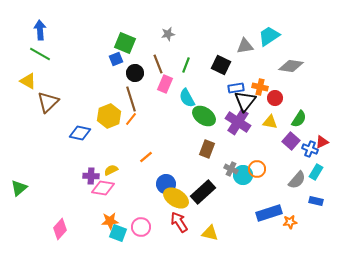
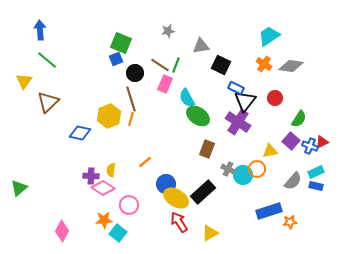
gray star at (168, 34): moved 3 px up
green square at (125, 43): moved 4 px left
gray triangle at (245, 46): moved 44 px left
green line at (40, 54): moved 7 px right, 6 px down; rotated 10 degrees clockwise
brown line at (158, 64): moved 2 px right, 1 px down; rotated 36 degrees counterclockwise
green line at (186, 65): moved 10 px left
yellow triangle at (28, 81): moved 4 px left; rotated 36 degrees clockwise
orange cross at (260, 87): moved 4 px right, 23 px up; rotated 21 degrees clockwise
blue rectangle at (236, 88): rotated 35 degrees clockwise
green ellipse at (204, 116): moved 6 px left
orange line at (131, 119): rotated 24 degrees counterclockwise
yellow triangle at (270, 122): moved 29 px down; rotated 21 degrees counterclockwise
blue cross at (310, 149): moved 3 px up
orange line at (146, 157): moved 1 px left, 5 px down
gray cross at (231, 169): moved 3 px left
yellow semicircle at (111, 170): rotated 56 degrees counterclockwise
cyan rectangle at (316, 172): rotated 35 degrees clockwise
gray semicircle at (297, 180): moved 4 px left, 1 px down
pink diamond at (103, 188): rotated 25 degrees clockwise
blue rectangle at (316, 201): moved 15 px up
blue rectangle at (269, 213): moved 2 px up
orange star at (110, 221): moved 6 px left, 1 px up
pink circle at (141, 227): moved 12 px left, 22 px up
pink diamond at (60, 229): moved 2 px right, 2 px down; rotated 15 degrees counterclockwise
cyan square at (118, 233): rotated 18 degrees clockwise
yellow triangle at (210, 233): rotated 42 degrees counterclockwise
